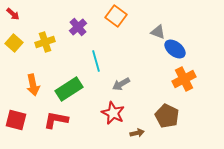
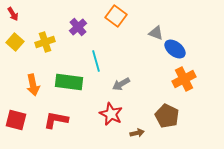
red arrow: rotated 16 degrees clockwise
gray triangle: moved 2 px left, 1 px down
yellow square: moved 1 px right, 1 px up
green rectangle: moved 7 px up; rotated 40 degrees clockwise
red star: moved 2 px left, 1 px down
